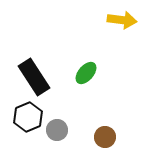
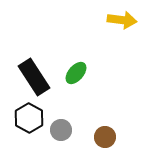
green ellipse: moved 10 px left
black hexagon: moved 1 px right, 1 px down; rotated 8 degrees counterclockwise
gray circle: moved 4 px right
